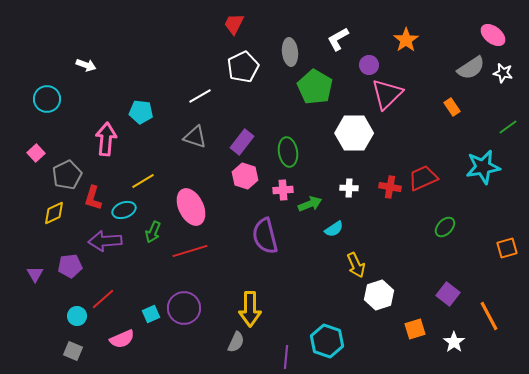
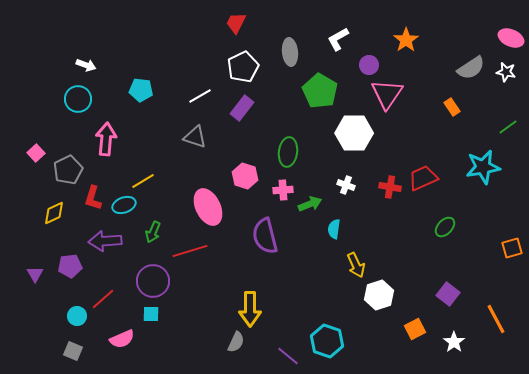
red trapezoid at (234, 24): moved 2 px right, 1 px up
pink ellipse at (493, 35): moved 18 px right, 3 px down; rotated 15 degrees counterclockwise
white star at (503, 73): moved 3 px right, 1 px up
green pentagon at (315, 87): moved 5 px right, 4 px down
pink triangle at (387, 94): rotated 12 degrees counterclockwise
cyan circle at (47, 99): moved 31 px right
cyan pentagon at (141, 112): moved 22 px up
purple rectangle at (242, 142): moved 34 px up
green ellipse at (288, 152): rotated 16 degrees clockwise
gray pentagon at (67, 175): moved 1 px right, 5 px up
white cross at (349, 188): moved 3 px left, 3 px up; rotated 18 degrees clockwise
pink ellipse at (191, 207): moved 17 px right
cyan ellipse at (124, 210): moved 5 px up
cyan semicircle at (334, 229): rotated 132 degrees clockwise
orange square at (507, 248): moved 5 px right
purple circle at (184, 308): moved 31 px left, 27 px up
cyan square at (151, 314): rotated 24 degrees clockwise
orange line at (489, 316): moved 7 px right, 3 px down
orange square at (415, 329): rotated 10 degrees counterclockwise
purple line at (286, 357): moved 2 px right, 1 px up; rotated 55 degrees counterclockwise
